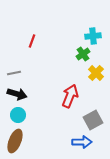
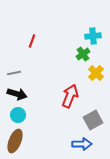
blue arrow: moved 2 px down
